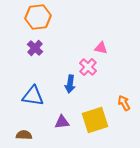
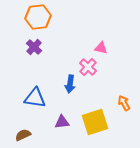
purple cross: moved 1 px left, 1 px up
blue triangle: moved 2 px right, 2 px down
yellow square: moved 2 px down
brown semicircle: moved 1 px left; rotated 28 degrees counterclockwise
